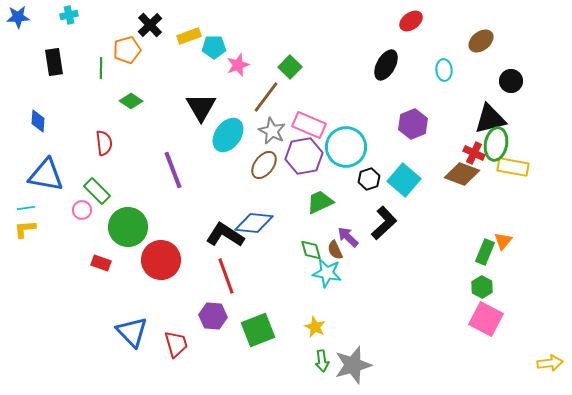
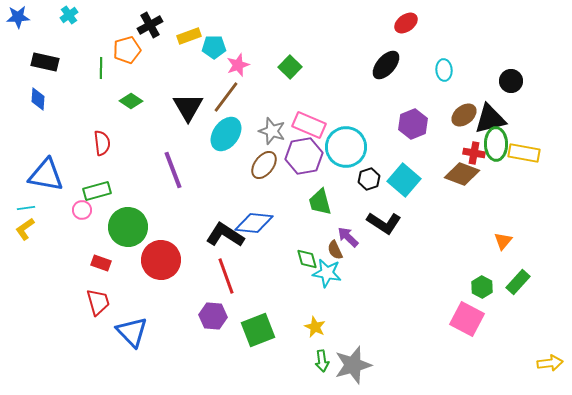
cyan cross at (69, 15): rotated 24 degrees counterclockwise
red ellipse at (411, 21): moved 5 px left, 2 px down
black cross at (150, 25): rotated 15 degrees clockwise
brown ellipse at (481, 41): moved 17 px left, 74 px down
black rectangle at (54, 62): moved 9 px left; rotated 68 degrees counterclockwise
black ellipse at (386, 65): rotated 12 degrees clockwise
brown line at (266, 97): moved 40 px left
black triangle at (201, 107): moved 13 px left
blue diamond at (38, 121): moved 22 px up
gray star at (272, 131): rotated 8 degrees counterclockwise
cyan ellipse at (228, 135): moved 2 px left, 1 px up
red semicircle at (104, 143): moved 2 px left
green ellipse at (496, 144): rotated 12 degrees counterclockwise
red cross at (474, 153): rotated 15 degrees counterclockwise
yellow rectangle at (513, 167): moved 11 px right, 14 px up
green rectangle at (97, 191): rotated 60 degrees counterclockwise
green trapezoid at (320, 202): rotated 80 degrees counterclockwise
black L-shape at (384, 223): rotated 76 degrees clockwise
yellow L-shape at (25, 229): rotated 30 degrees counterclockwise
green diamond at (311, 250): moved 4 px left, 9 px down
green rectangle at (485, 252): moved 33 px right, 30 px down; rotated 20 degrees clockwise
pink square at (486, 319): moved 19 px left
red trapezoid at (176, 344): moved 78 px left, 42 px up
